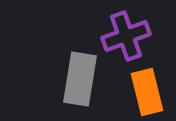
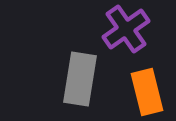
purple cross: moved 7 px up; rotated 15 degrees counterclockwise
